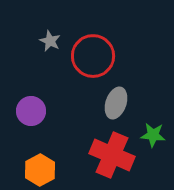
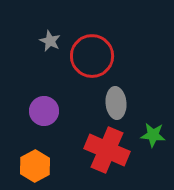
red circle: moved 1 px left
gray ellipse: rotated 24 degrees counterclockwise
purple circle: moved 13 px right
red cross: moved 5 px left, 5 px up
orange hexagon: moved 5 px left, 4 px up
